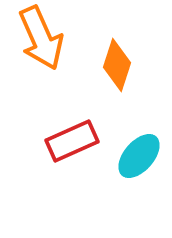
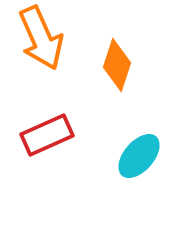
red rectangle: moved 25 px left, 6 px up
